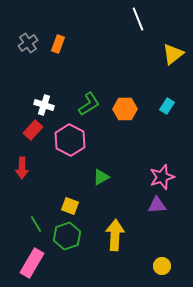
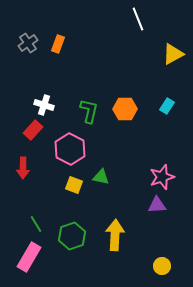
yellow triangle: rotated 10 degrees clockwise
green L-shape: moved 7 px down; rotated 45 degrees counterclockwise
pink hexagon: moved 9 px down
red arrow: moved 1 px right
green triangle: rotated 42 degrees clockwise
yellow square: moved 4 px right, 21 px up
green hexagon: moved 5 px right
pink rectangle: moved 3 px left, 6 px up
